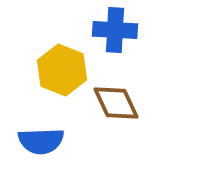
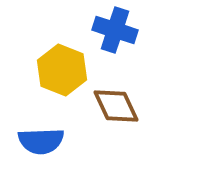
blue cross: rotated 15 degrees clockwise
brown diamond: moved 3 px down
